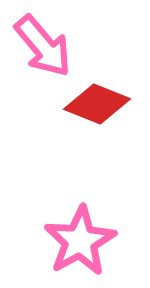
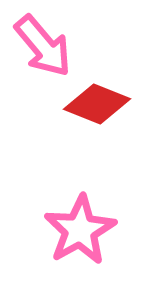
pink star: moved 11 px up
